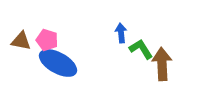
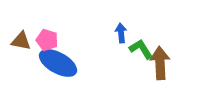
brown arrow: moved 2 px left, 1 px up
